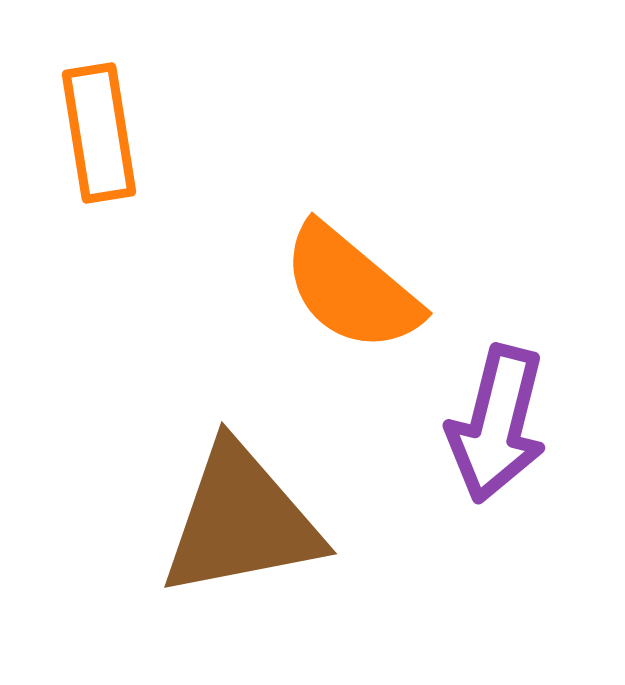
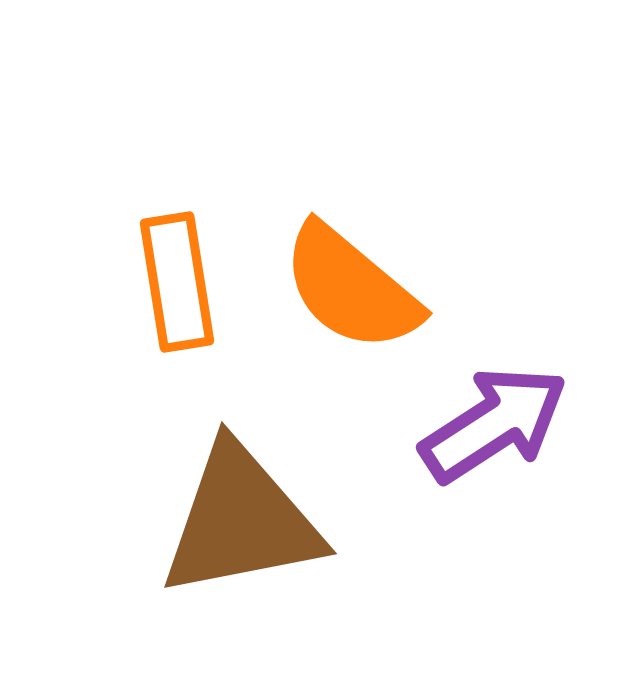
orange rectangle: moved 78 px right, 149 px down
purple arrow: moved 3 px left; rotated 137 degrees counterclockwise
